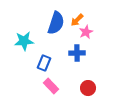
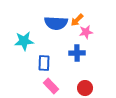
blue semicircle: rotated 75 degrees clockwise
pink star: rotated 16 degrees clockwise
blue rectangle: rotated 21 degrees counterclockwise
red circle: moved 3 px left
